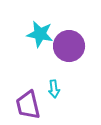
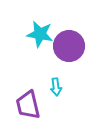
cyan arrow: moved 2 px right, 2 px up
